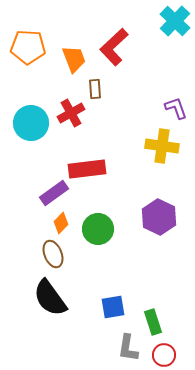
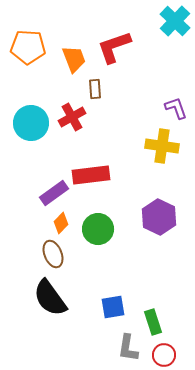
red L-shape: rotated 24 degrees clockwise
red cross: moved 1 px right, 4 px down
red rectangle: moved 4 px right, 6 px down
